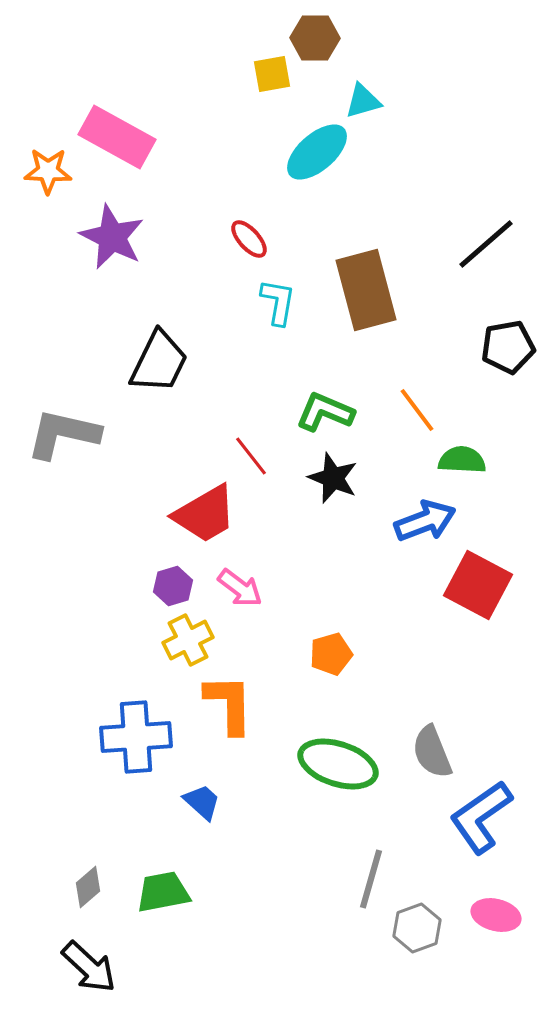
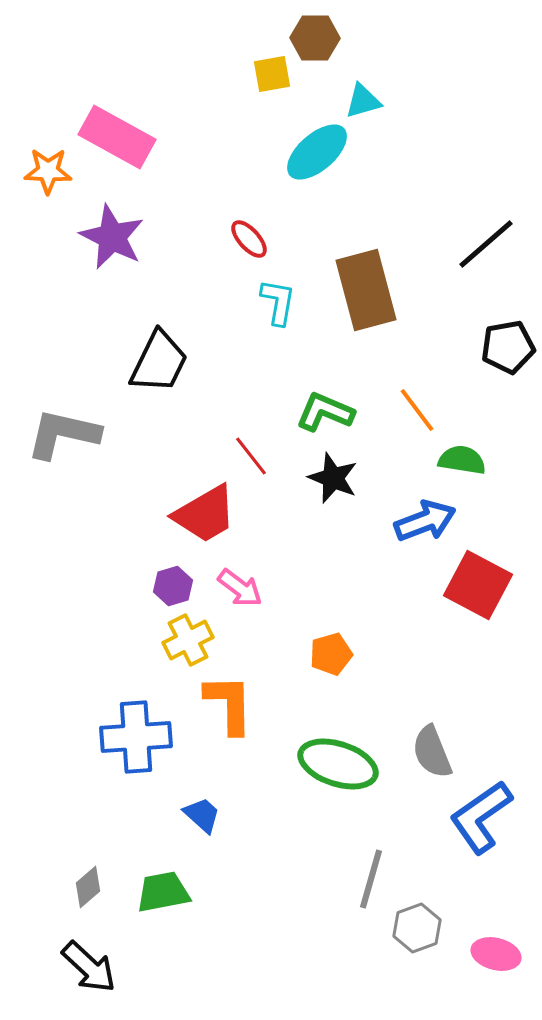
green semicircle: rotated 6 degrees clockwise
blue trapezoid: moved 13 px down
pink ellipse: moved 39 px down
